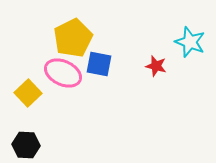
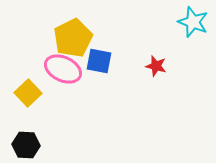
cyan star: moved 3 px right, 20 px up
blue square: moved 3 px up
pink ellipse: moved 4 px up
